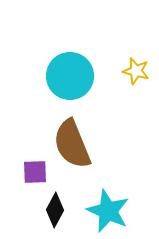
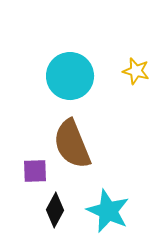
purple square: moved 1 px up
